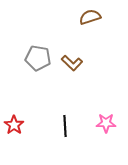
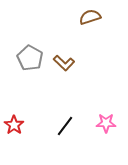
gray pentagon: moved 8 px left; rotated 20 degrees clockwise
brown L-shape: moved 8 px left
black line: rotated 40 degrees clockwise
